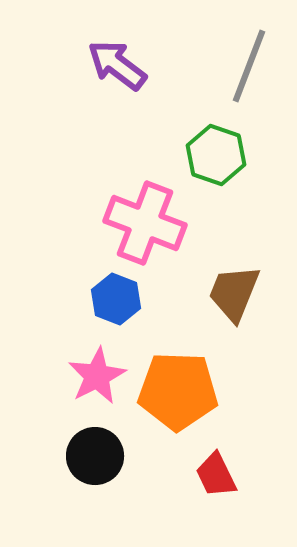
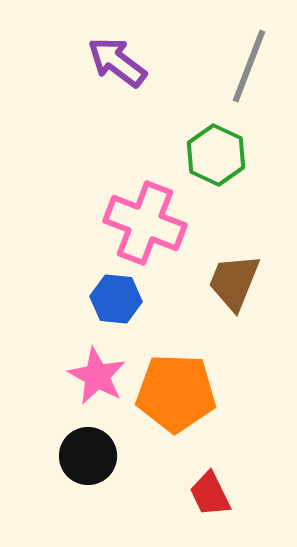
purple arrow: moved 3 px up
green hexagon: rotated 6 degrees clockwise
brown trapezoid: moved 11 px up
blue hexagon: rotated 15 degrees counterclockwise
pink star: rotated 16 degrees counterclockwise
orange pentagon: moved 2 px left, 2 px down
black circle: moved 7 px left
red trapezoid: moved 6 px left, 19 px down
